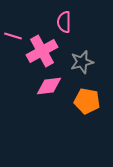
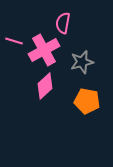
pink semicircle: moved 1 px left, 1 px down; rotated 10 degrees clockwise
pink line: moved 1 px right, 5 px down
pink cross: moved 2 px right, 1 px up
pink diamond: moved 4 px left; rotated 36 degrees counterclockwise
